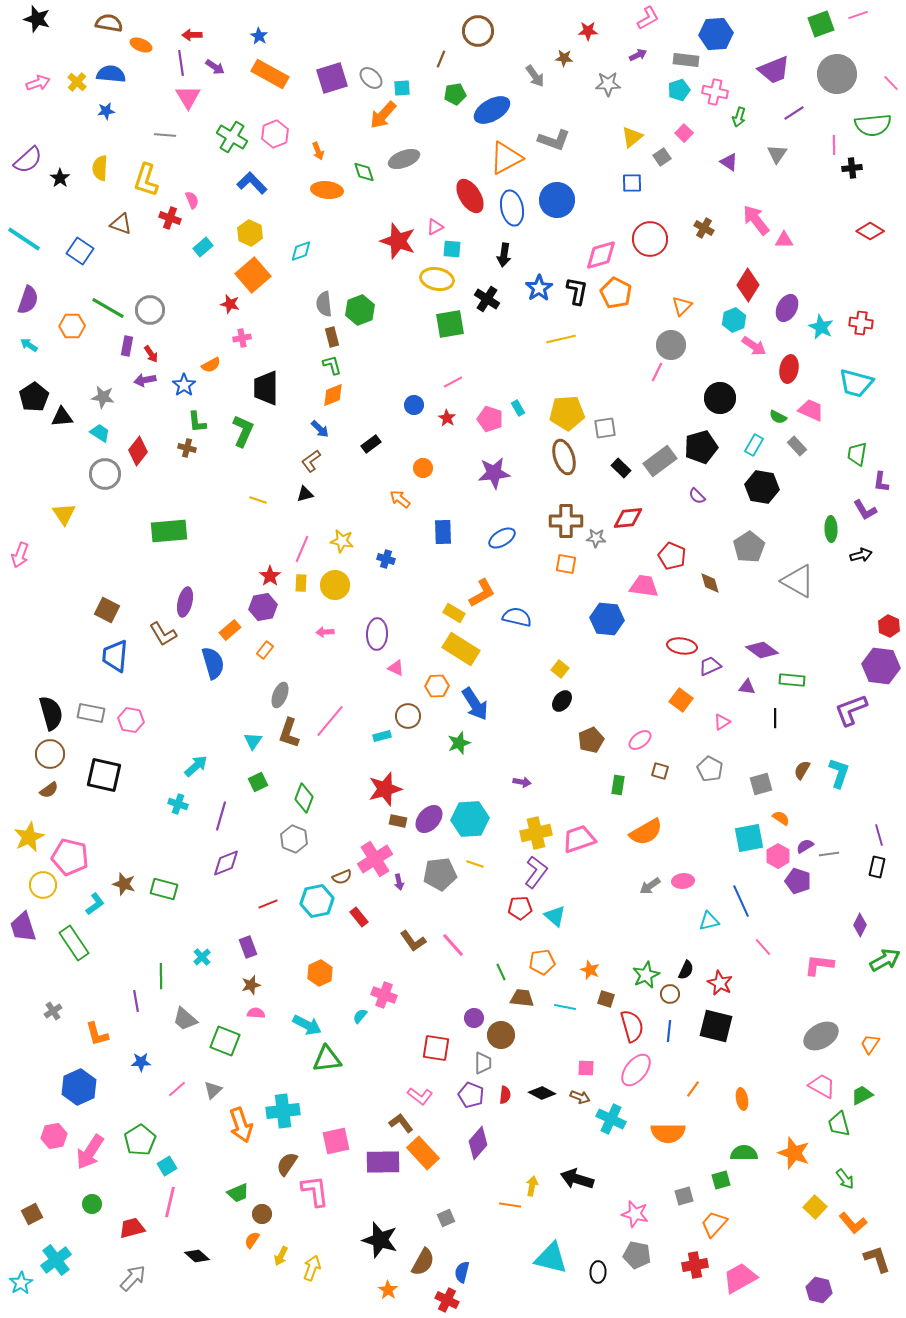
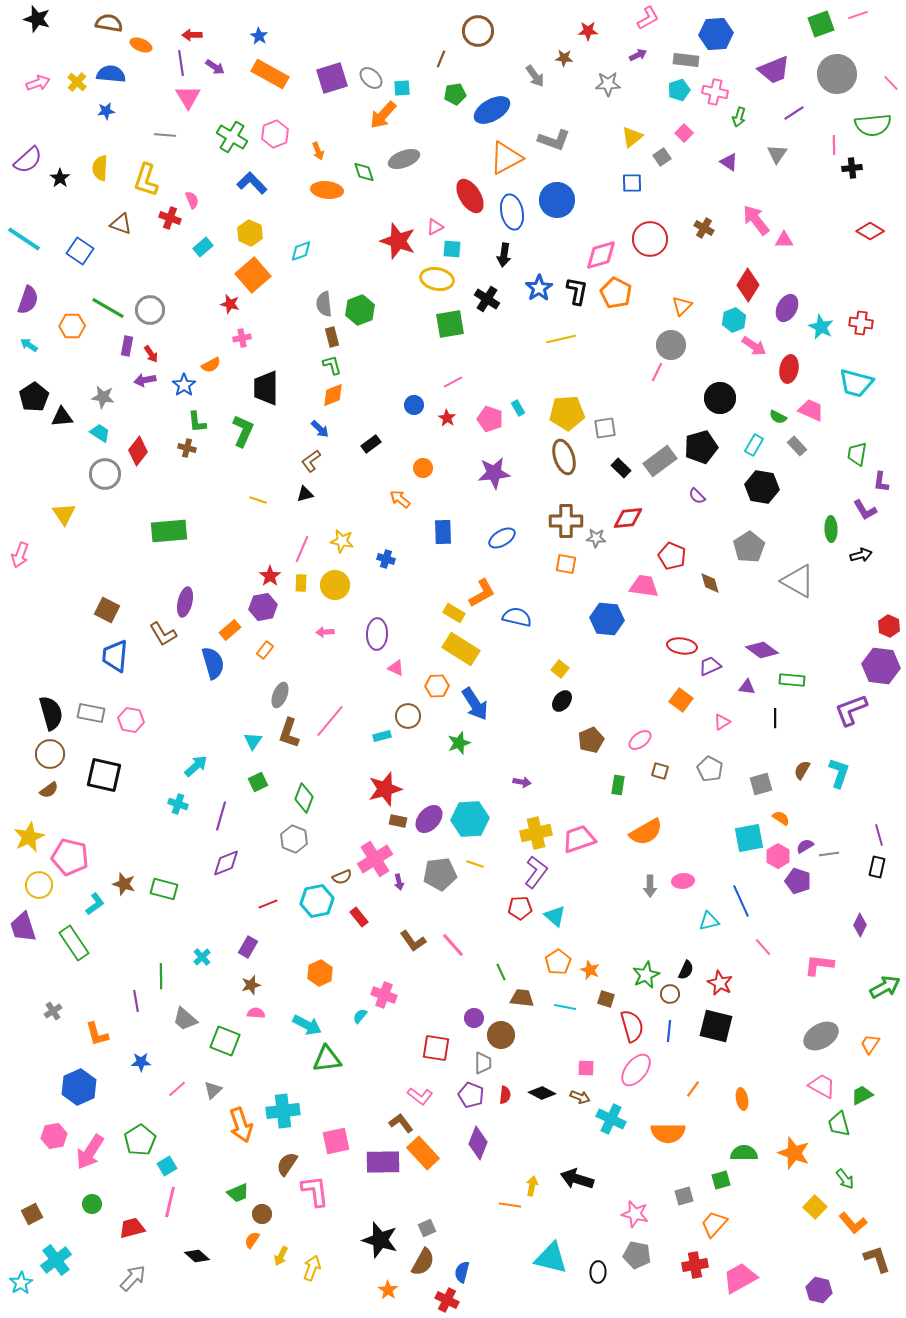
blue ellipse at (512, 208): moved 4 px down
yellow circle at (43, 885): moved 4 px left
gray arrow at (650, 886): rotated 55 degrees counterclockwise
purple rectangle at (248, 947): rotated 50 degrees clockwise
green arrow at (885, 960): moved 27 px down
orange pentagon at (542, 962): moved 16 px right; rotated 25 degrees counterclockwise
purple diamond at (478, 1143): rotated 20 degrees counterclockwise
gray square at (446, 1218): moved 19 px left, 10 px down
